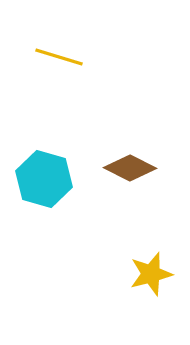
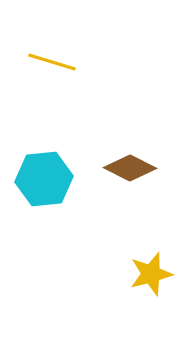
yellow line: moved 7 px left, 5 px down
cyan hexagon: rotated 22 degrees counterclockwise
